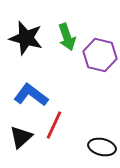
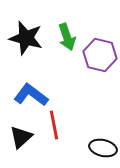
red line: rotated 36 degrees counterclockwise
black ellipse: moved 1 px right, 1 px down
